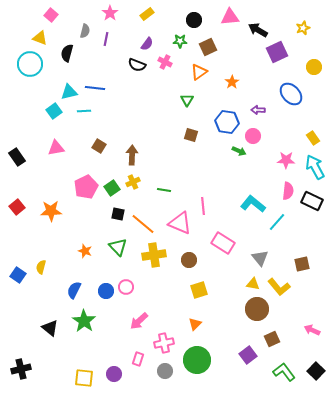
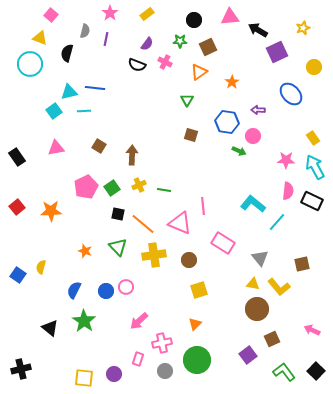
yellow cross at (133, 182): moved 6 px right, 3 px down
pink cross at (164, 343): moved 2 px left
